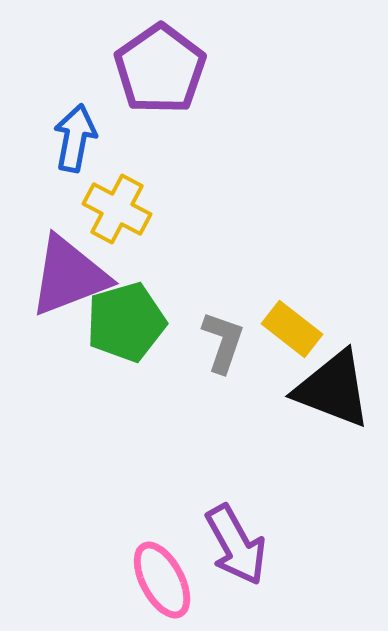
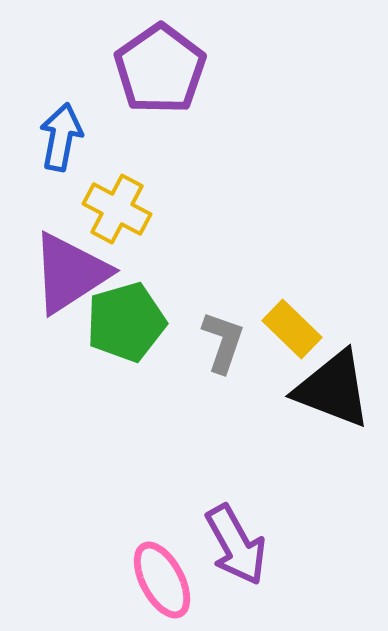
blue arrow: moved 14 px left, 1 px up
purple triangle: moved 1 px right, 3 px up; rotated 12 degrees counterclockwise
yellow rectangle: rotated 6 degrees clockwise
